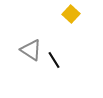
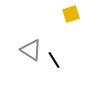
yellow square: rotated 30 degrees clockwise
